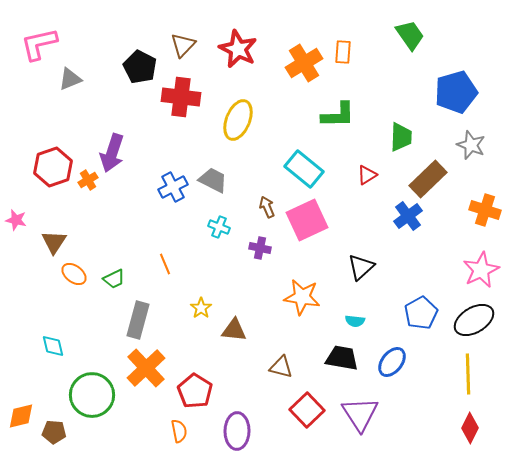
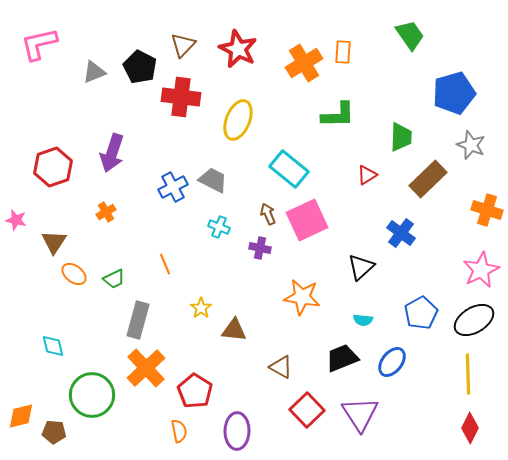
gray triangle at (70, 79): moved 24 px right, 7 px up
blue pentagon at (456, 92): moved 2 px left, 1 px down
cyan rectangle at (304, 169): moved 15 px left
orange cross at (88, 180): moved 18 px right, 32 px down
brown arrow at (267, 207): moved 1 px right, 7 px down
orange cross at (485, 210): moved 2 px right
blue cross at (408, 216): moved 7 px left, 17 px down; rotated 16 degrees counterclockwise
cyan semicircle at (355, 321): moved 8 px right, 1 px up
black trapezoid at (342, 358): rotated 32 degrees counterclockwise
brown triangle at (281, 367): rotated 15 degrees clockwise
